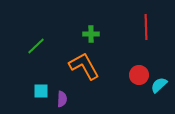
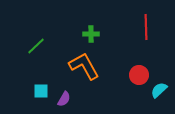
cyan semicircle: moved 5 px down
purple semicircle: moved 2 px right; rotated 28 degrees clockwise
